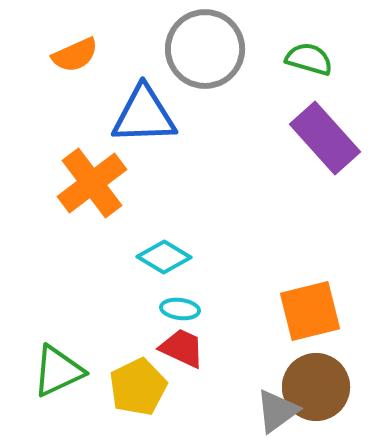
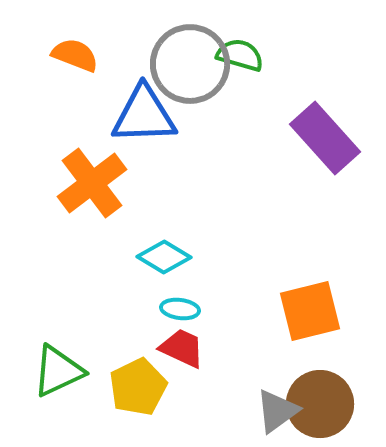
gray circle: moved 15 px left, 15 px down
orange semicircle: rotated 135 degrees counterclockwise
green semicircle: moved 69 px left, 4 px up
brown circle: moved 4 px right, 17 px down
